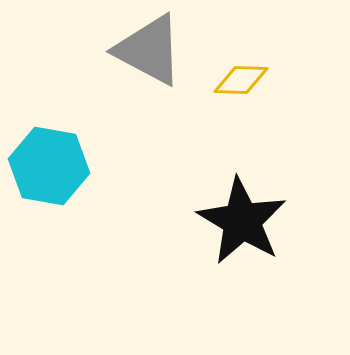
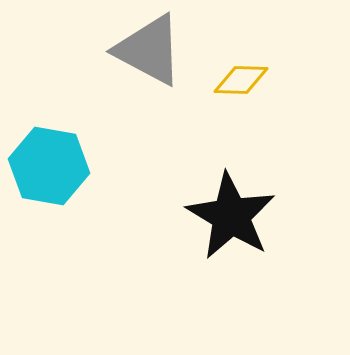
black star: moved 11 px left, 5 px up
